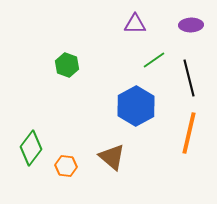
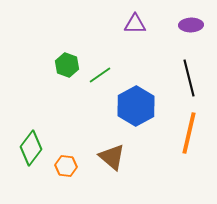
green line: moved 54 px left, 15 px down
